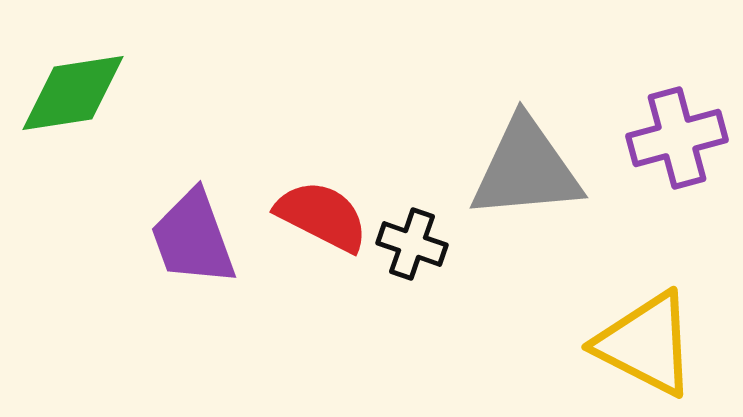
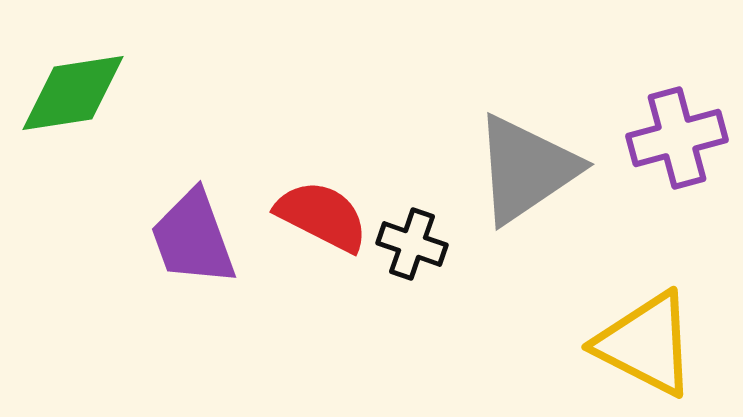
gray triangle: rotated 29 degrees counterclockwise
